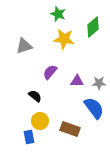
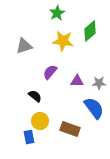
green star: moved 1 px left, 1 px up; rotated 21 degrees clockwise
green diamond: moved 3 px left, 4 px down
yellow star: moved 1 px left, 2 px down
